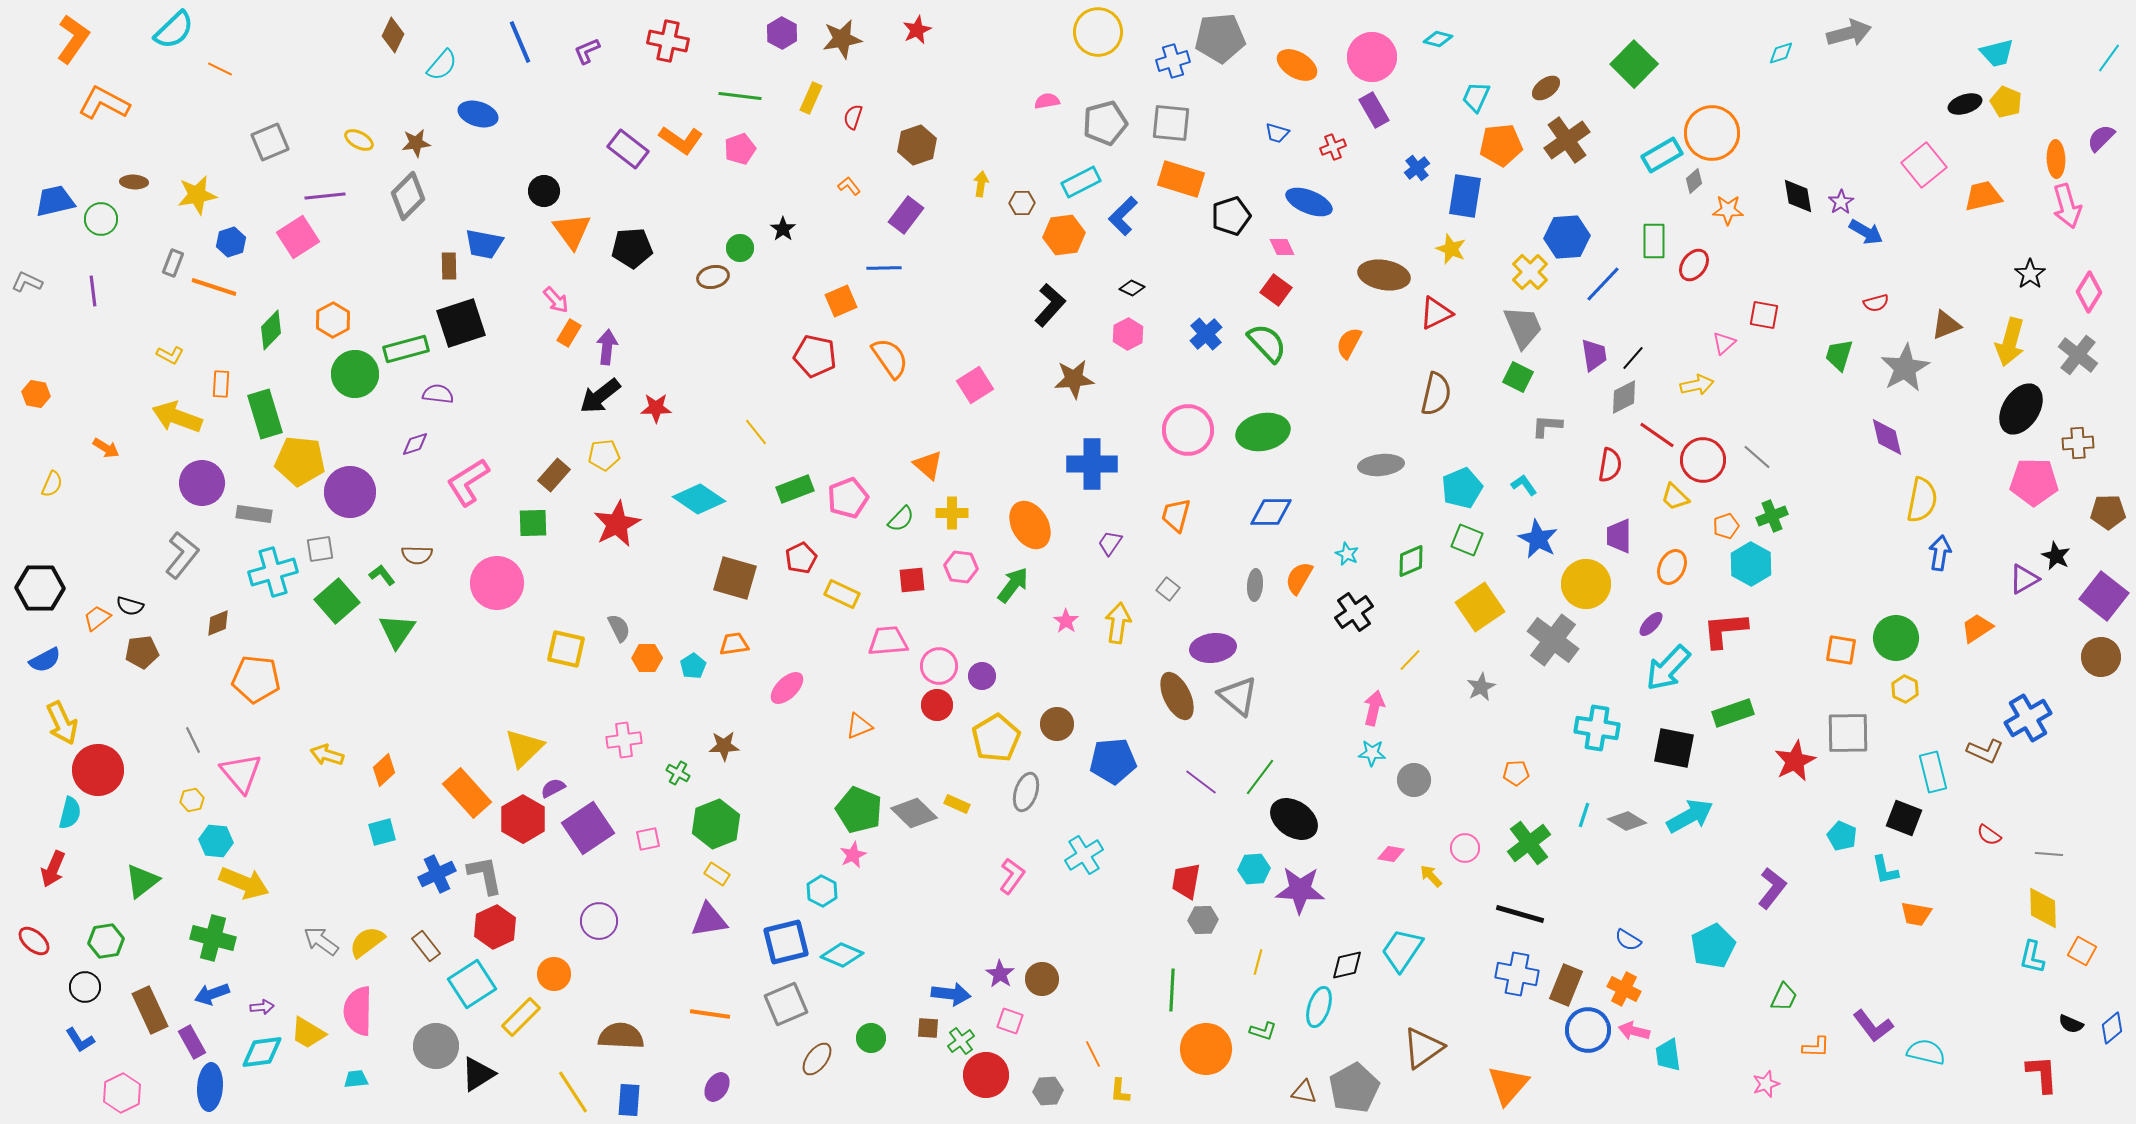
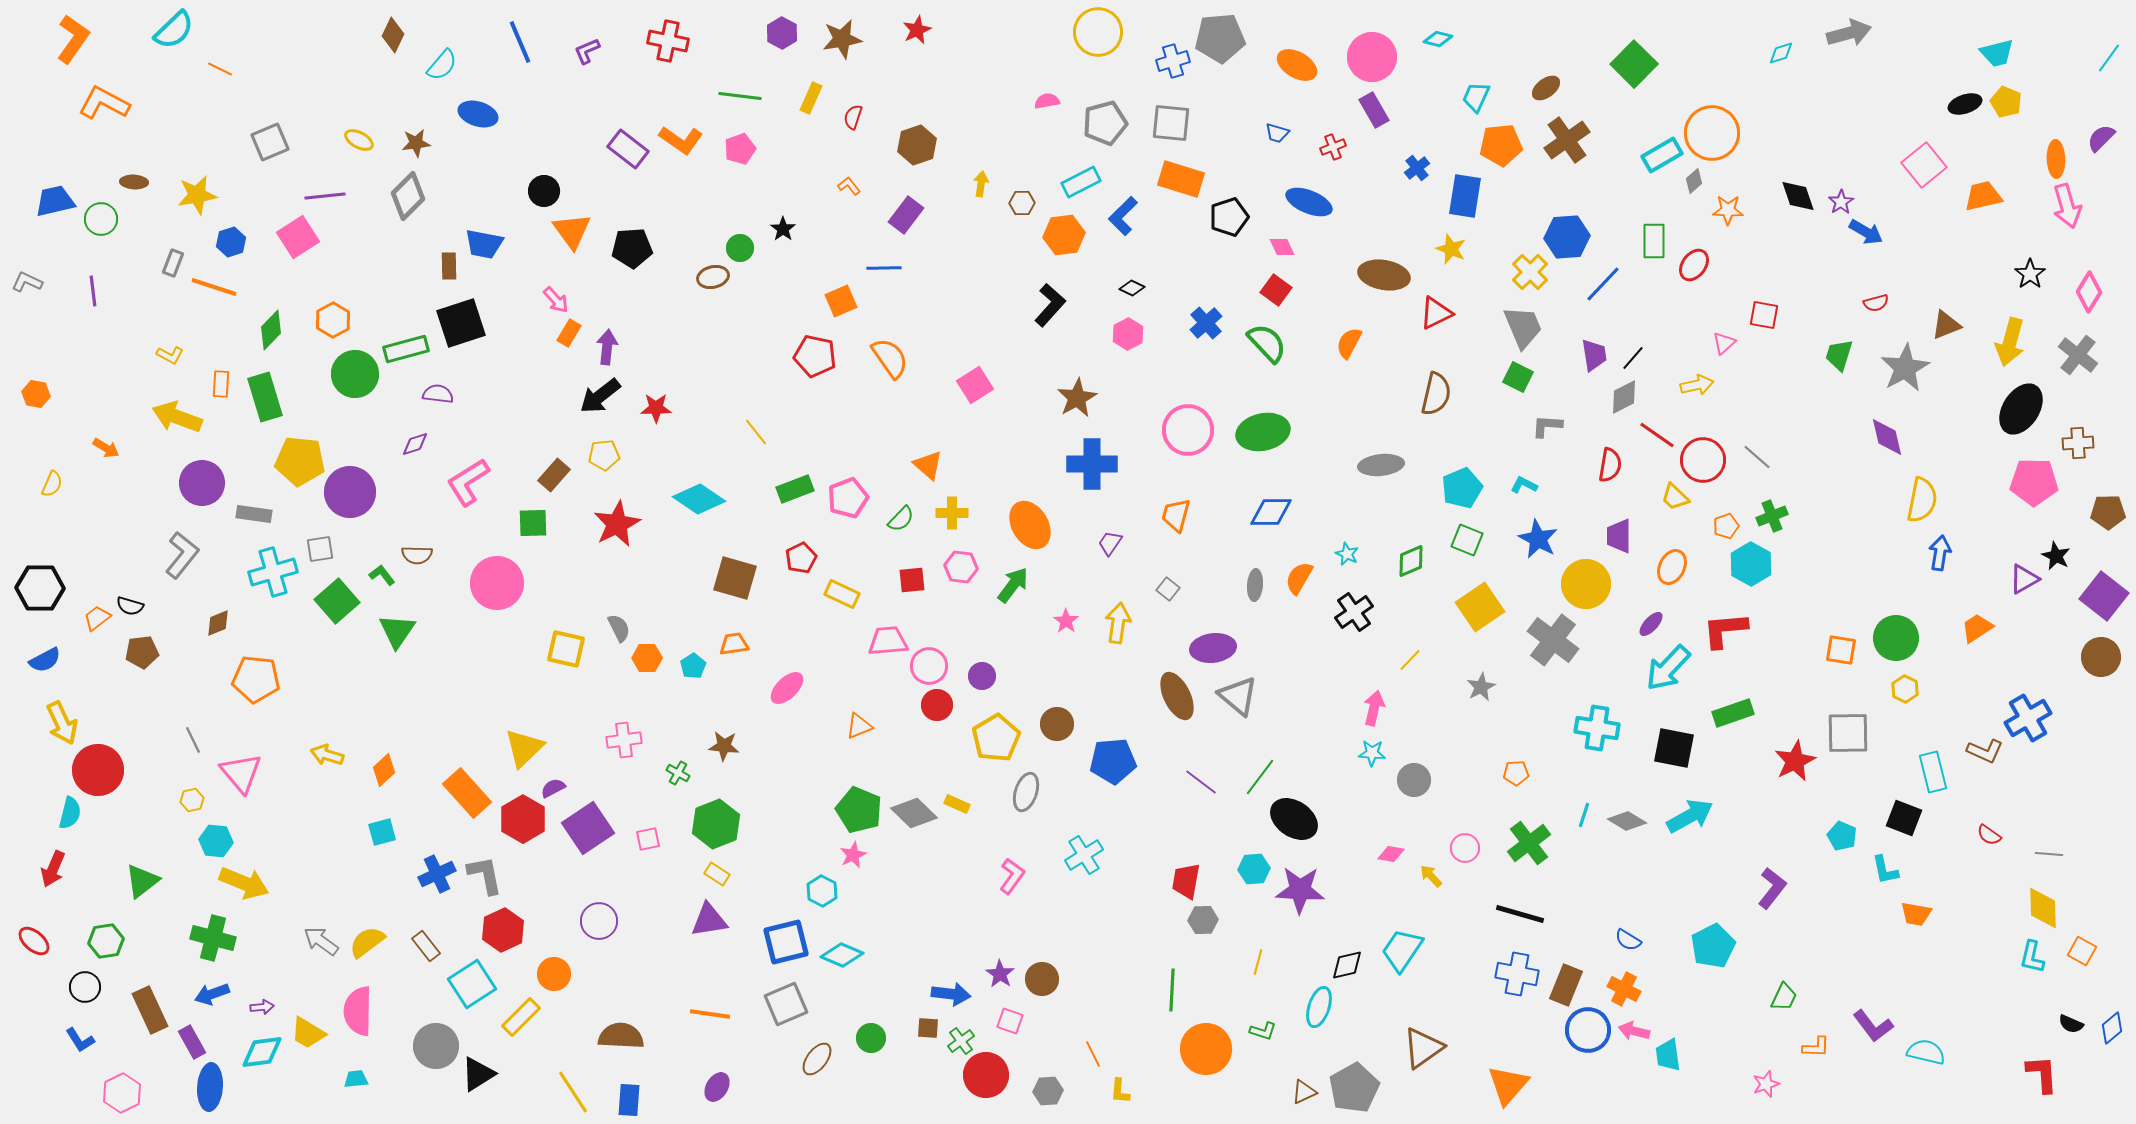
black diamond at (1798, 196): rotated 9 degrees counterclockwise
black pentagon at (1231, 216): moved 2 px left, 1 px down
blue cross at (1206, 334): moved 11 px up
brown star at (1074, 379): moved 3 px right, 19 px down; rotated 24 degrees counterclockwise
green rectangle at (265, 414): moved 17 px up
cyan L-shape at (1524, 485): rotated 28 degrees counterclockwise
pink circle at (939, 666): moved 10 px left
brown star at (724, 746): rotated 8 degrees clockwise
red hexagon at (495, 927): moved 8 px right, 3 px down
brown triangle at (1304, 1092): rotated 36 degrees counterclockwise
